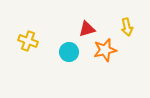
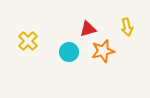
red triangle: moved 1 px right
yellow cross: rotated 24 degrees clockwise
orange star: moved 2 px left, 1 px down
